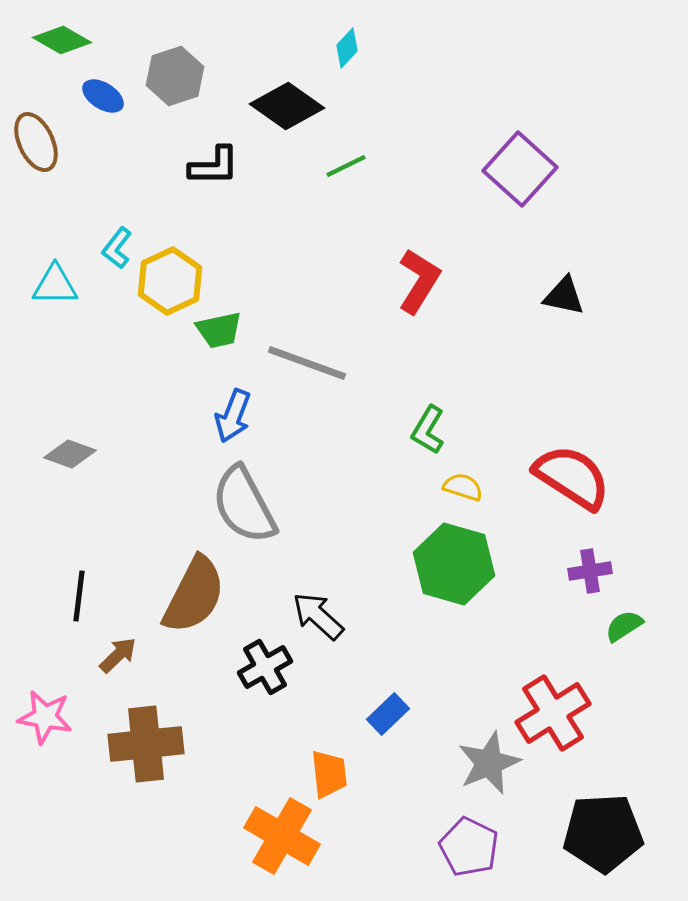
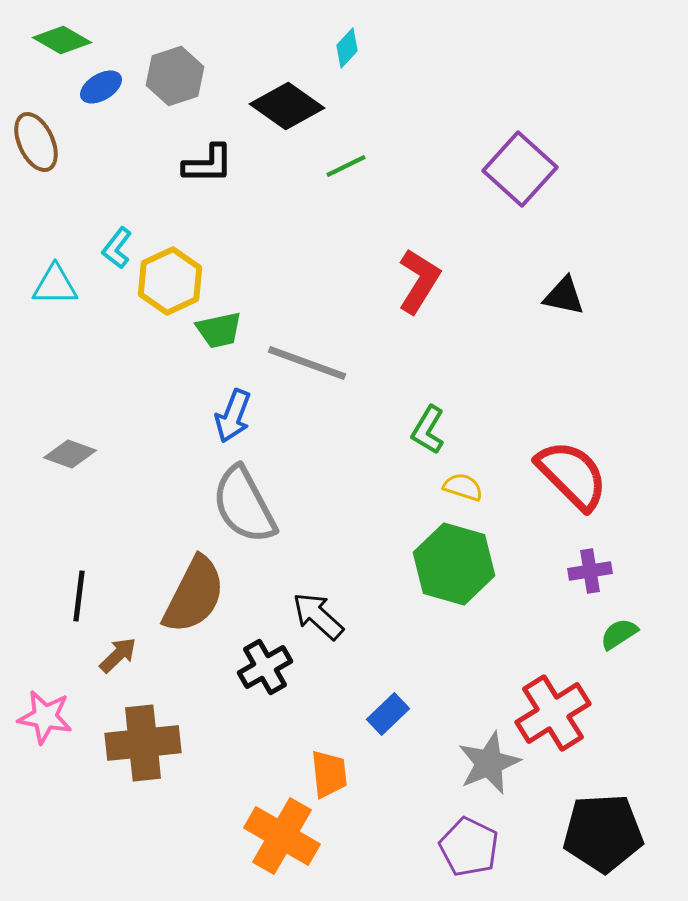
blue ellipse: moved 2 px left, 9 px up; rotated 63 degrees counterclockwise
black L-shape: moved 6 px left, 2 px up
red semicircle: moved 2 px up; rotated 12 degrees clockwise
green semicircle: moved 5 px left, 8 px down
brown cross: moved 3 px left, 1 px up
